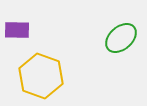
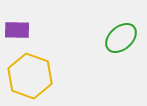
yellow hexagon: moved 11 px left
